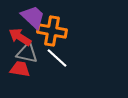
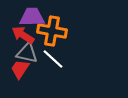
purple trapezoid: moved 1 px left; rotated 44 degrees counterclockwise
red arrow: moved 3 px right, 2 px up
white line: moved 4 px left, 1 px down
red trapezoid: rotated 65 degrees counterclockwise
